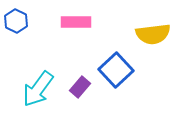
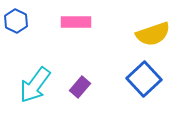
yellow semicircle: rotated 12 degrees counterclockwise
blue square: moved 28 px right, 9 px down
cyan arrow: moved 3 px left, 4 px up
